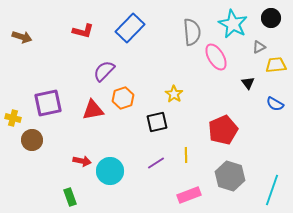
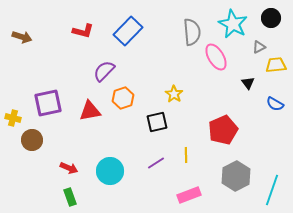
blue rectangle: moved 2 px left, 3 px down
red triangle: moved 3 px left, 1 px down
red arrow: moved 13 px left, 7 px down; rotated 12 degrees clockwise
gray hexagon: moved 6 px right; rotated 16 degrees clockwise
